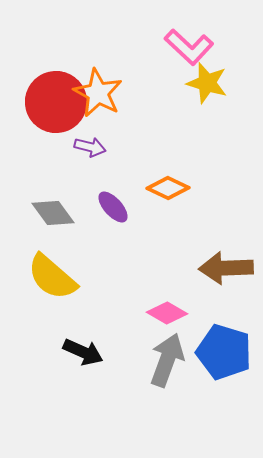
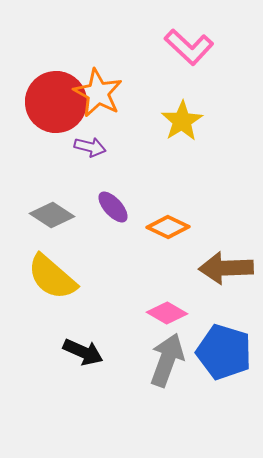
yellow star: moved 25 px left, 38 px down; rotated 24 degrees clockwise
orange diamond: moved 39 px down
gray diamond: moved 1 px left, 2 px down; rotated 21 degrees counterclockwise
